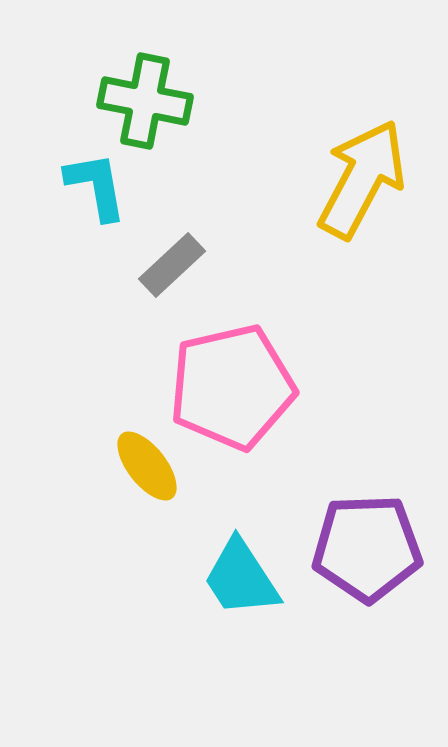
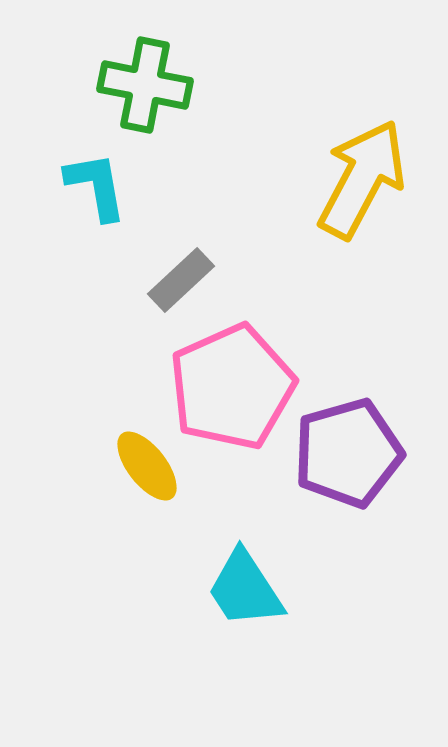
green cross: moved 16 px up
gray rectangle: moved 9 px right, 15 px down
pink pentagon: rotated 11 degrees counterclockwise
purple pentagon: moved 19 px left, 95 px up; rotated 14 degrees counterclockwise
cyan trapezoid: moved 4 px right, 11 px down
